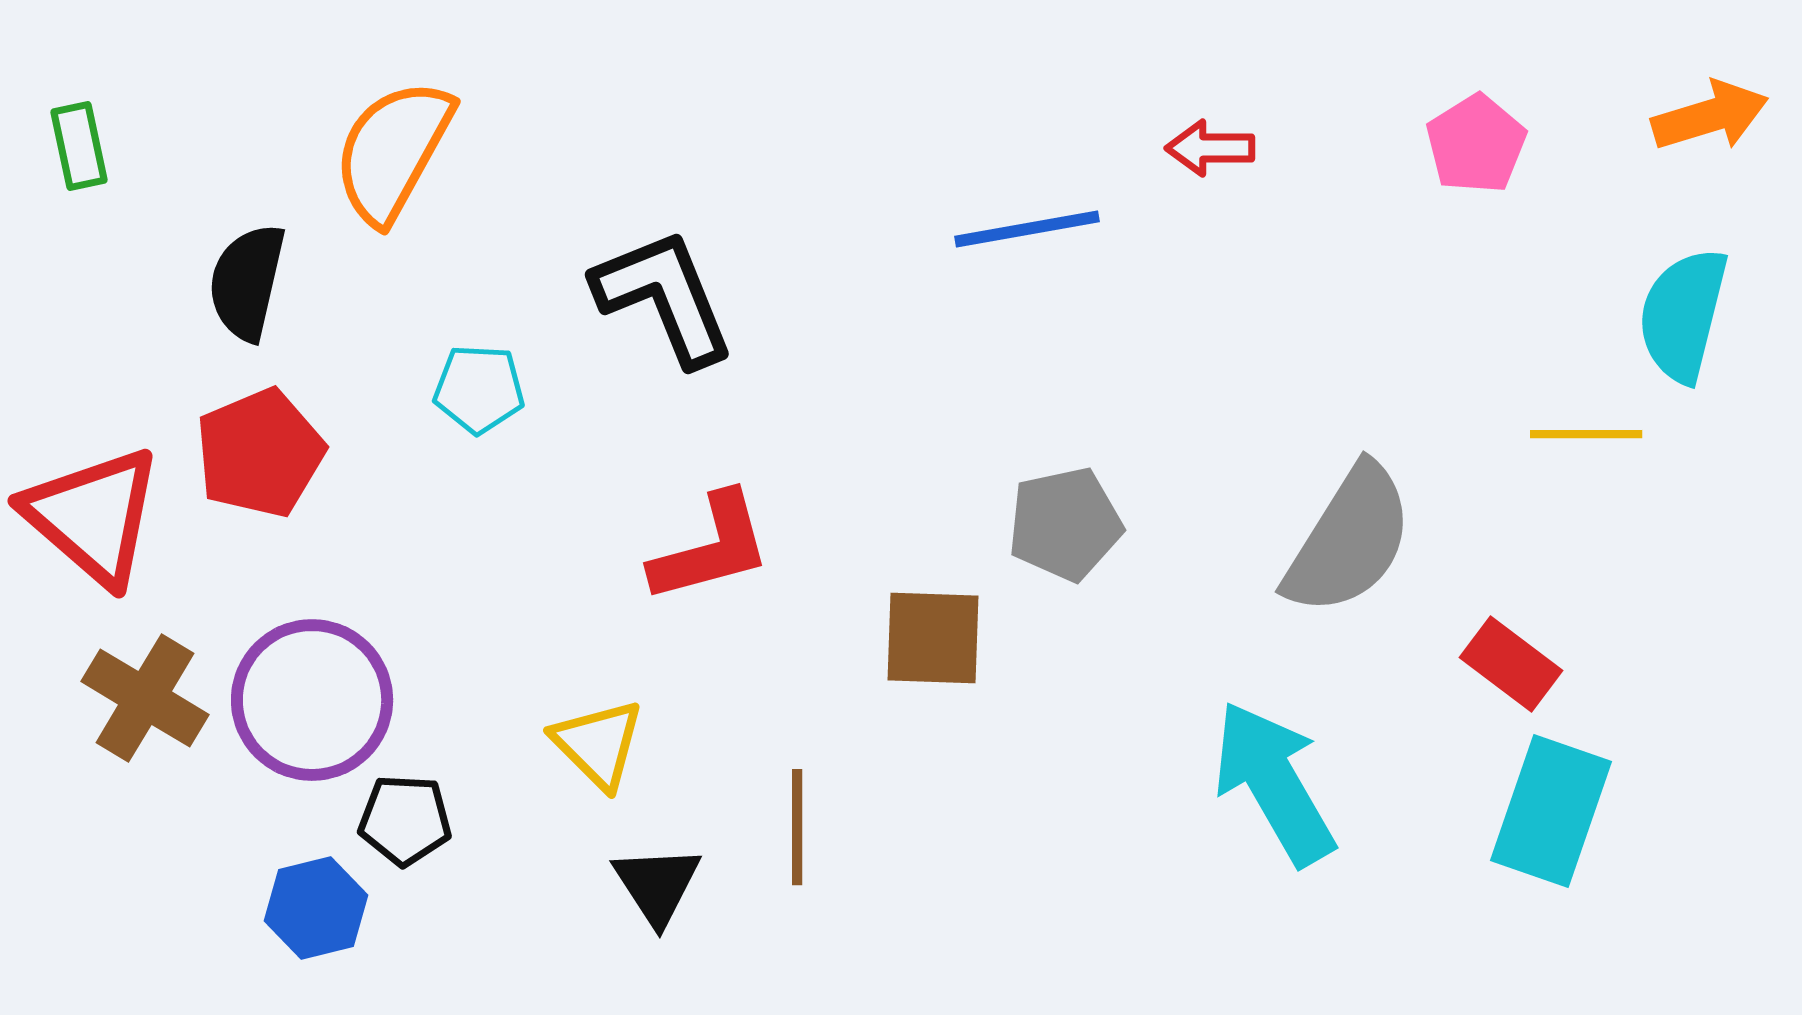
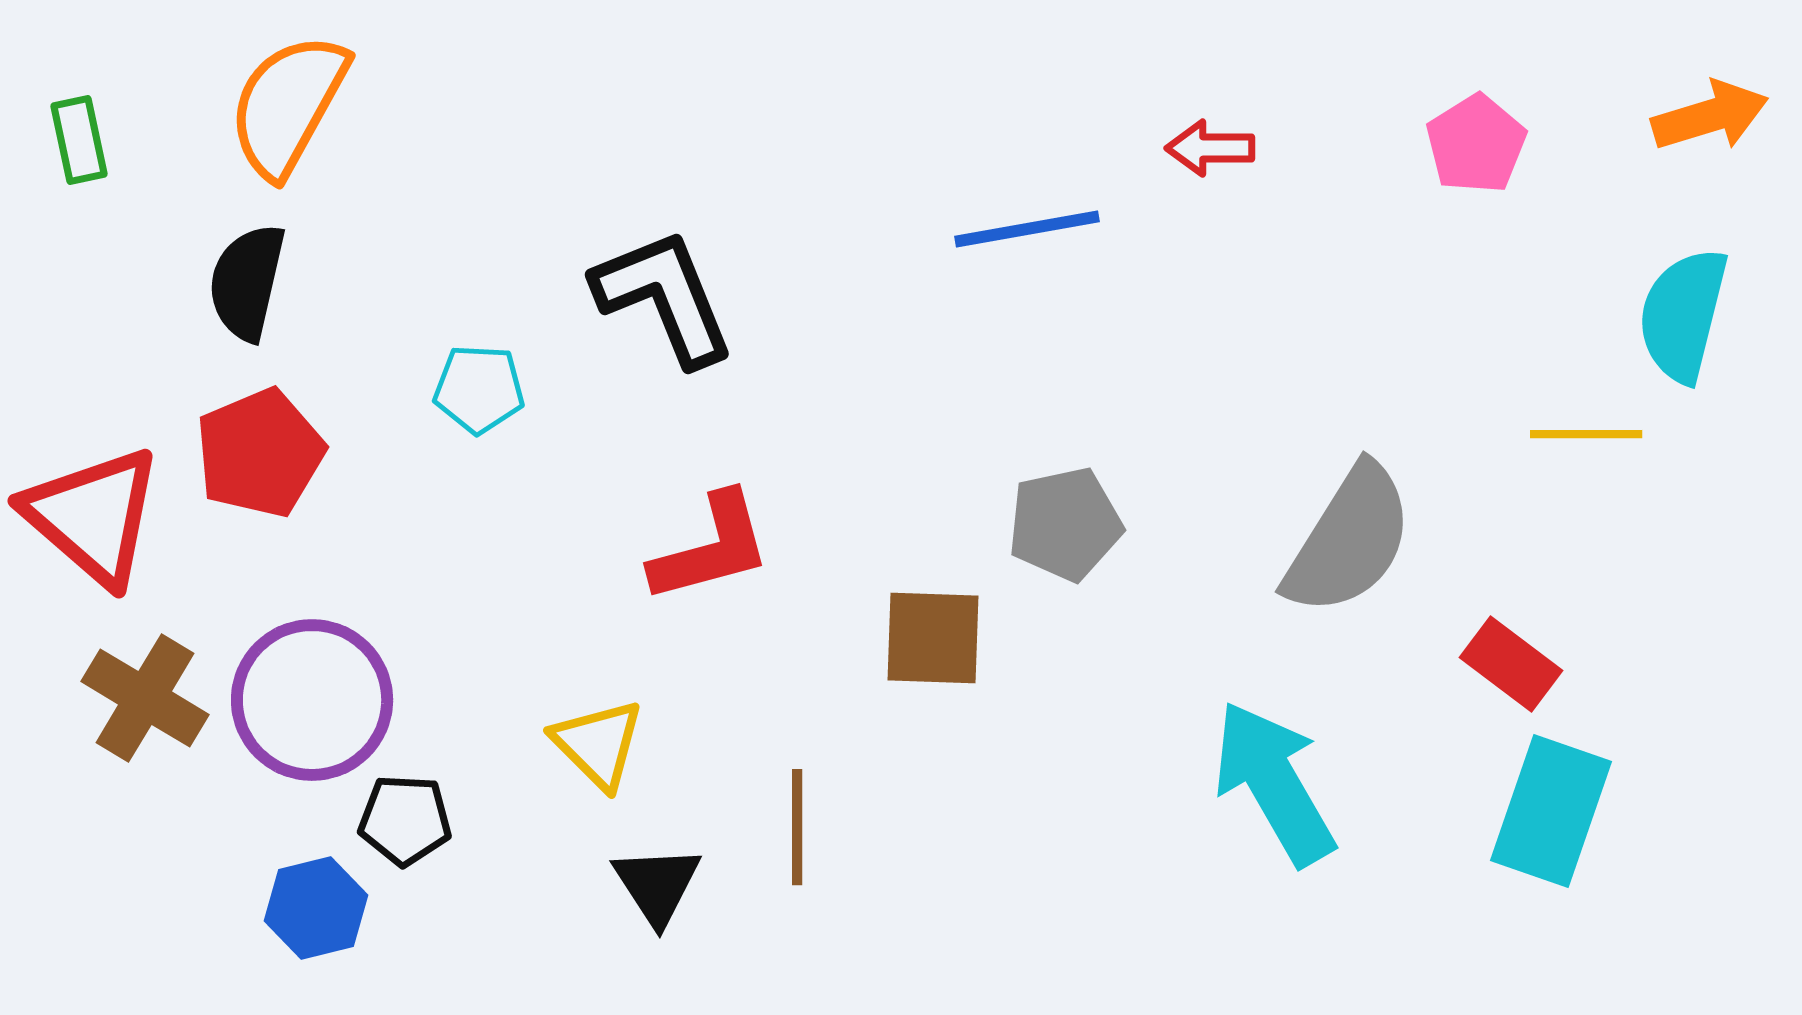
green rectangle: moved 6 px up
orange semicircle: moved 105 px left, 46 px up
